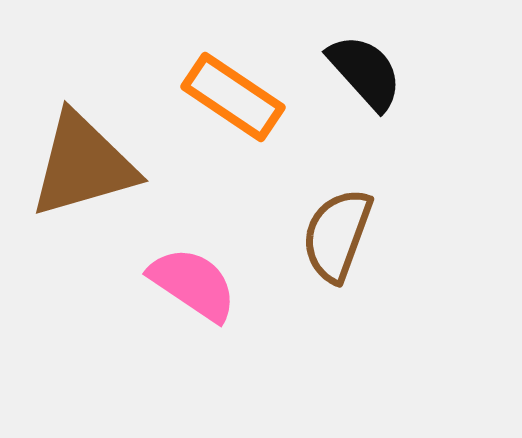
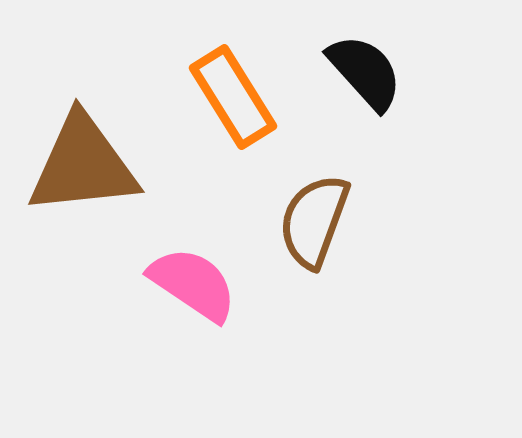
orange rectangle: rotated 24 degrees clockwise
brown triangle: rotated 10 degrees clockwise
brown semicircle: moved 23 px left, 14 px up
